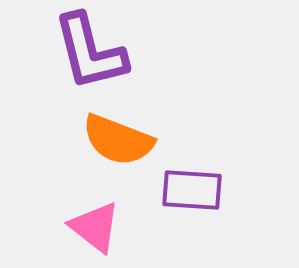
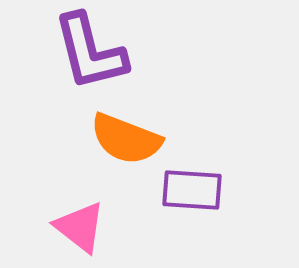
orange semicircle: moved 8 px right, 1 px up
pink triangle: moved 15 px left
